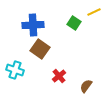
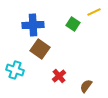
green square: moved 1 px left, 1 px down
